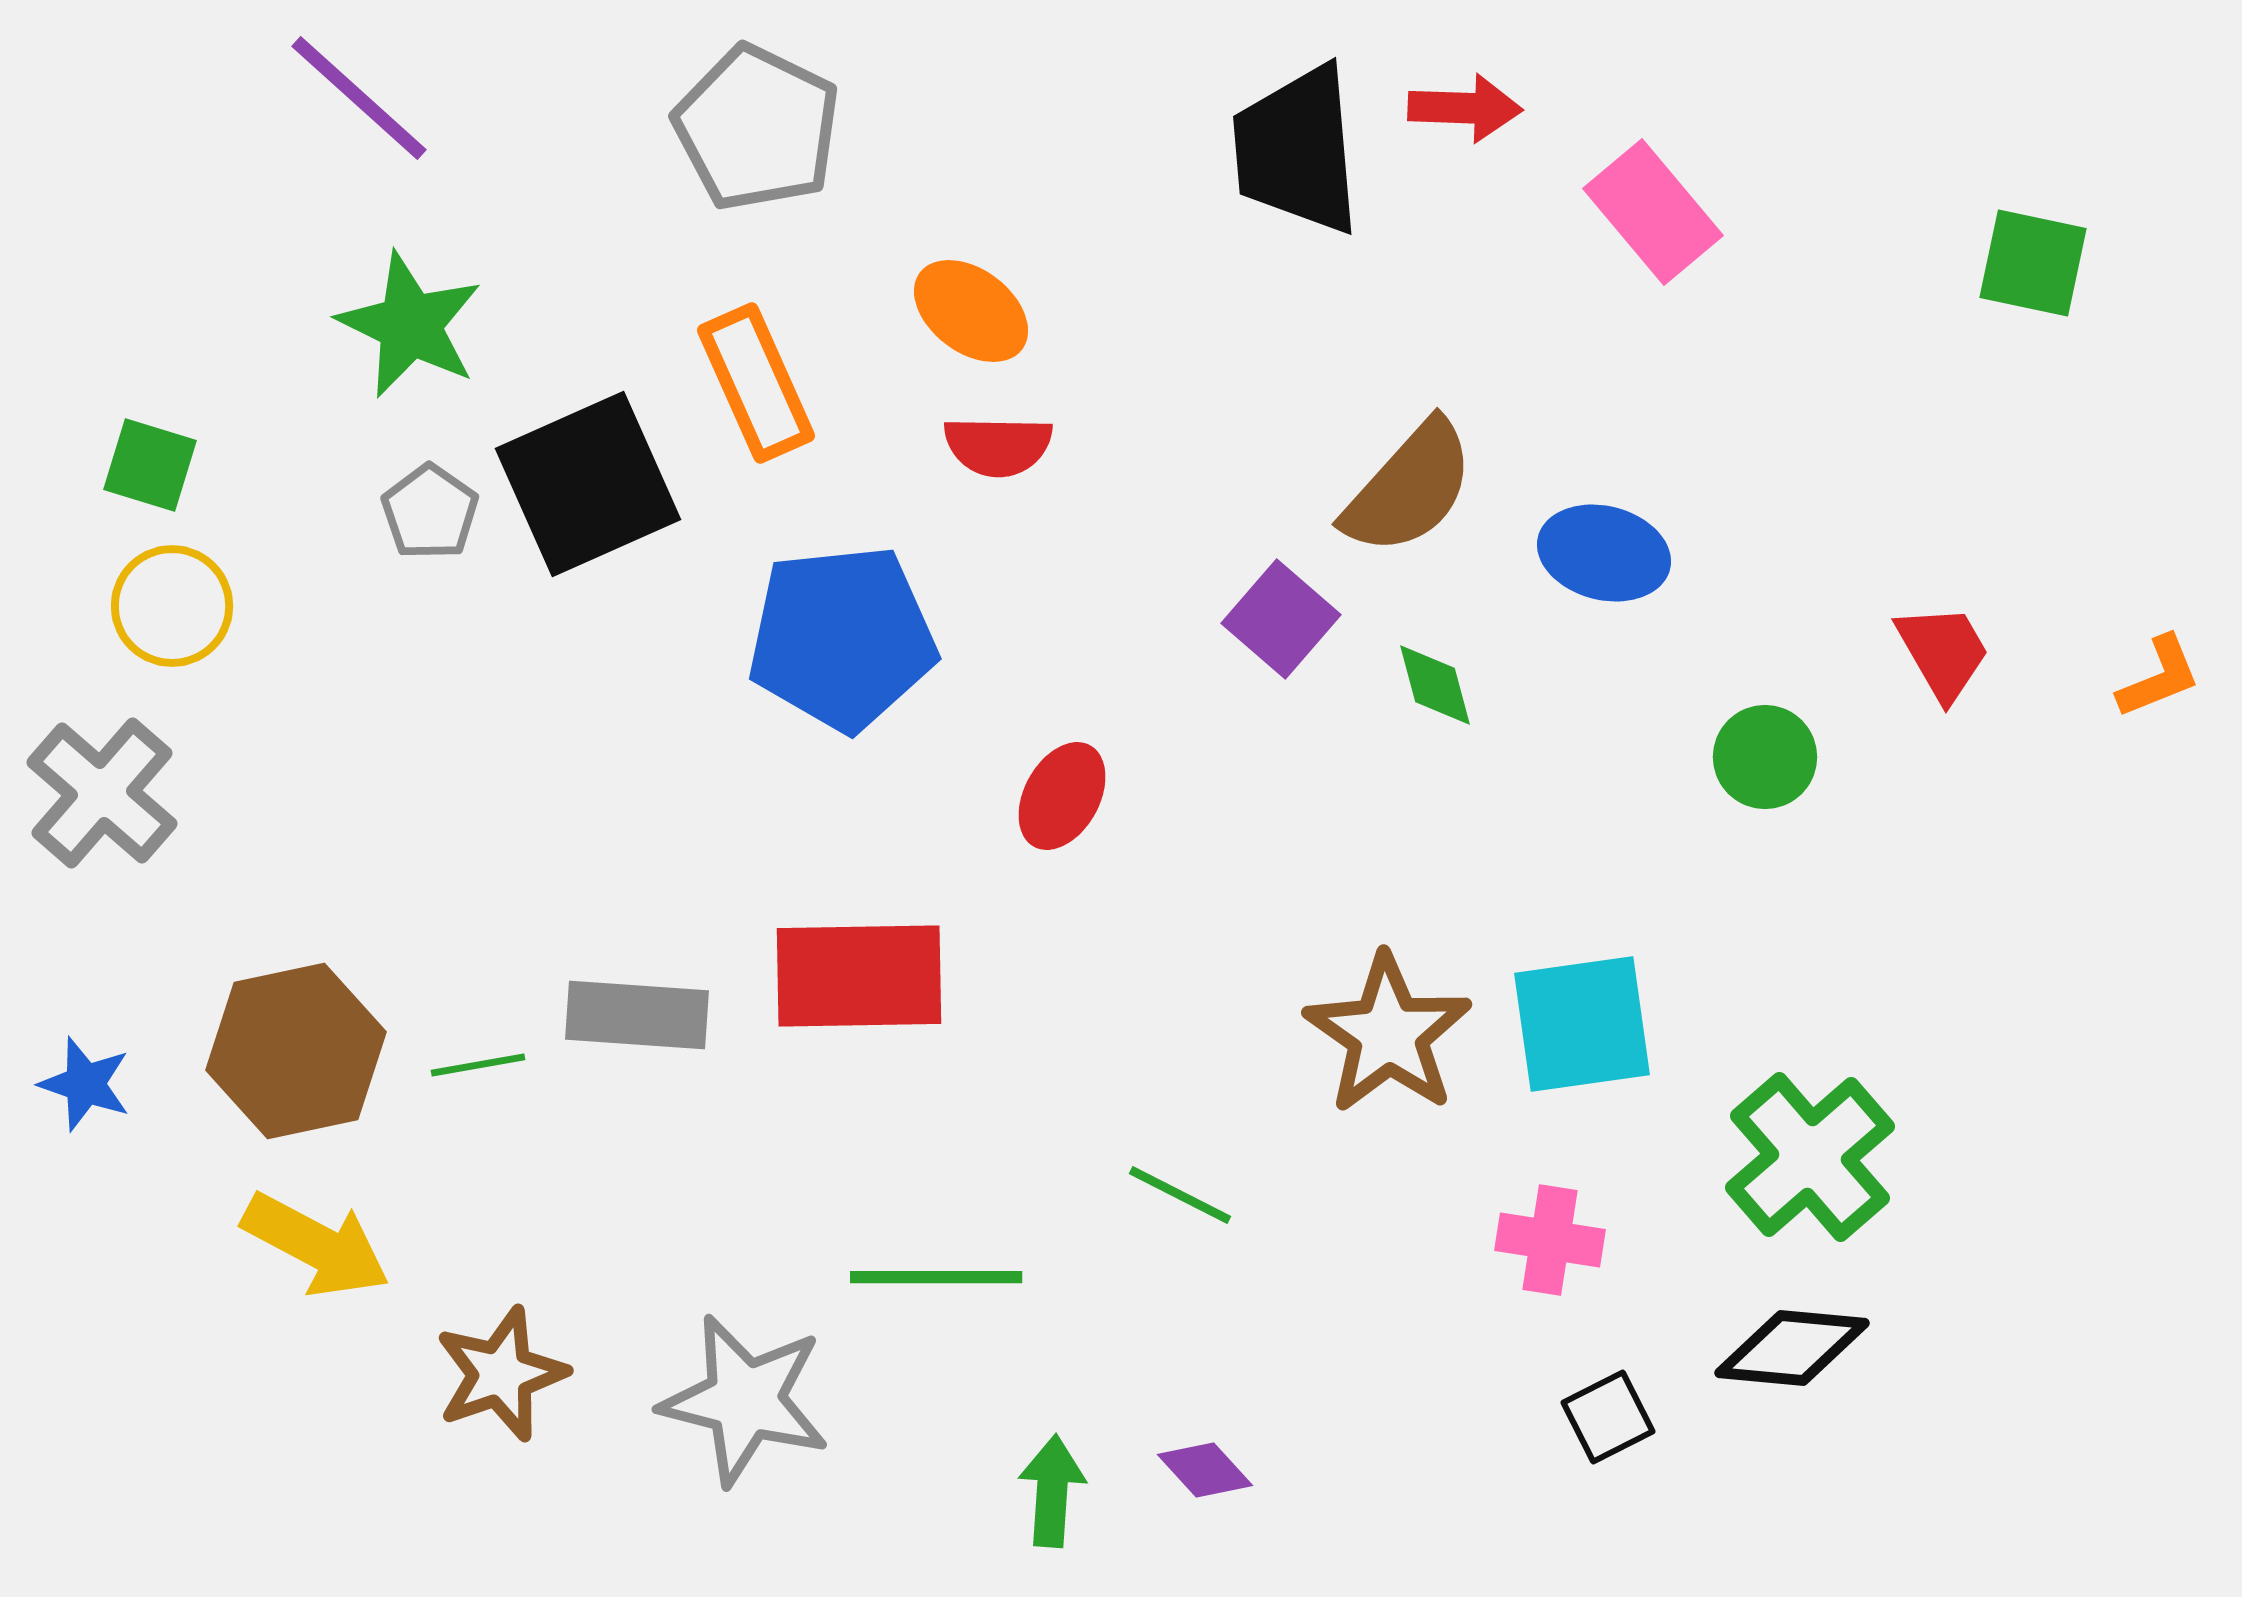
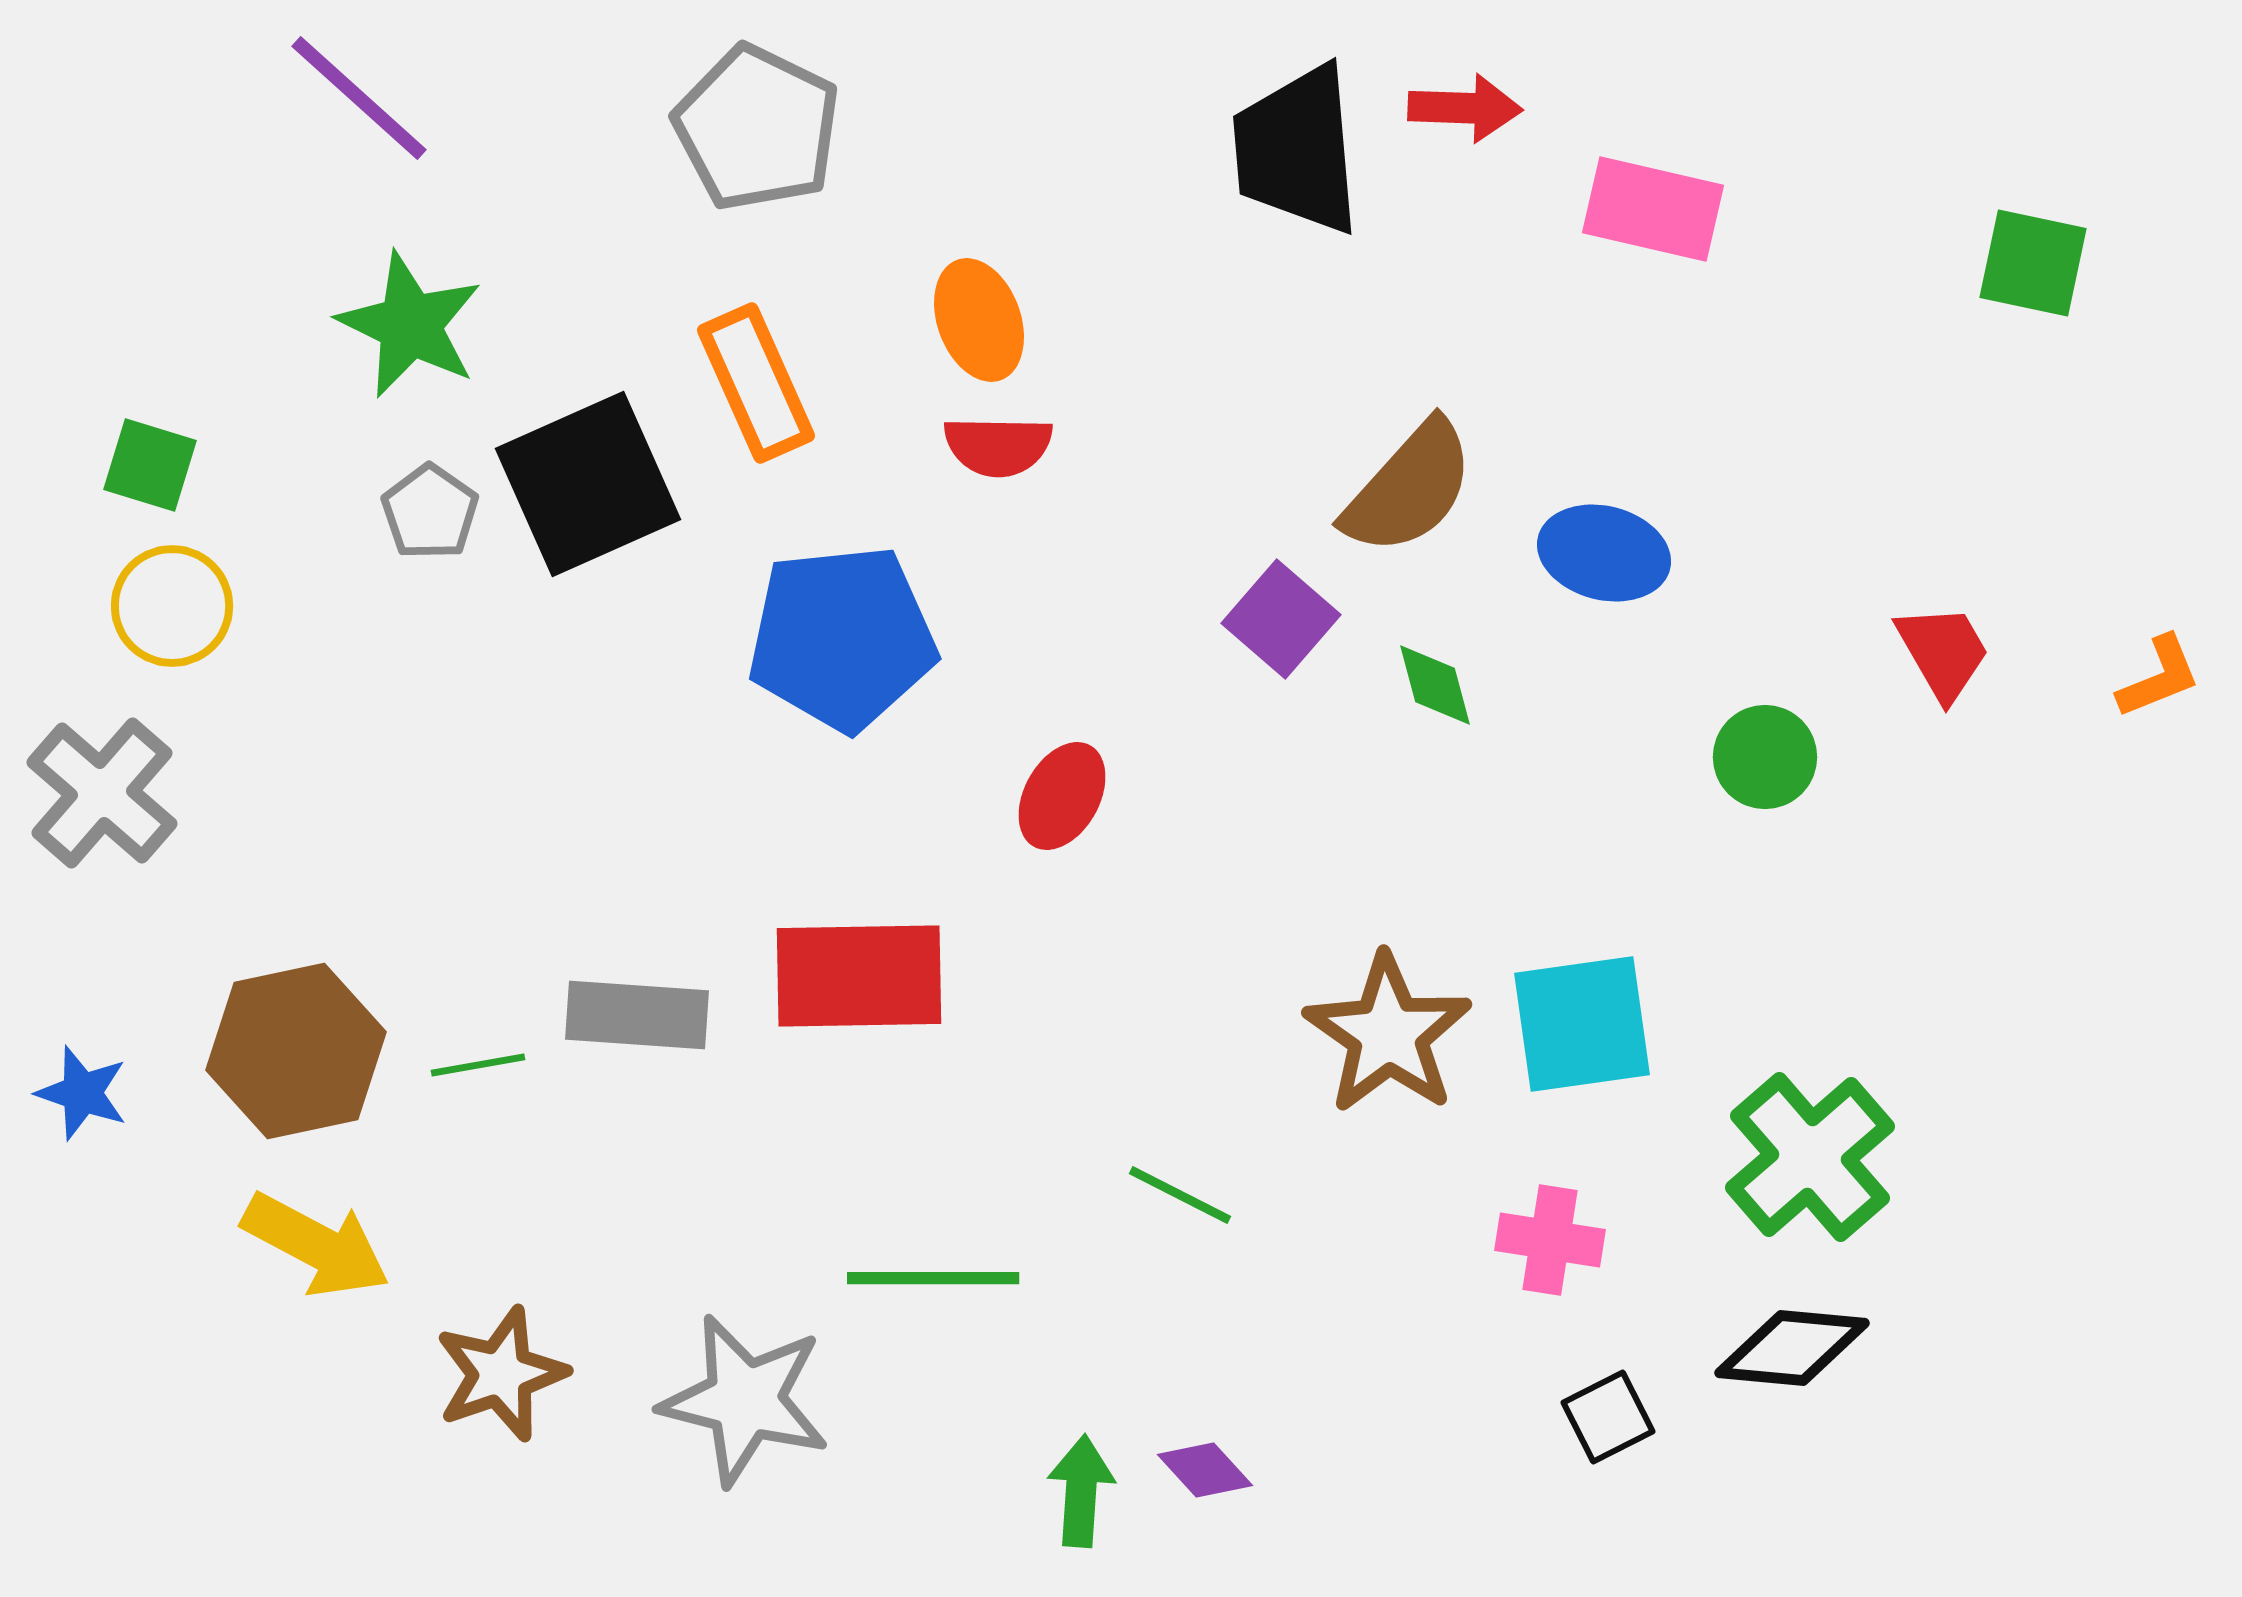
pink rectangle at (1653, 212): moved 3 px up; rotated 37 degrees counterclockwise
orange ellipse at (971, 311): moved 8 px right, 9 px down; rotated 33 degrees clockwise
blue star at (85, 1084): moved 3 px left, 9 px down
green line at (936, 1277): moved 3 px left, 1 px down
green arrow at (1052, 1491): moved 29 px right
